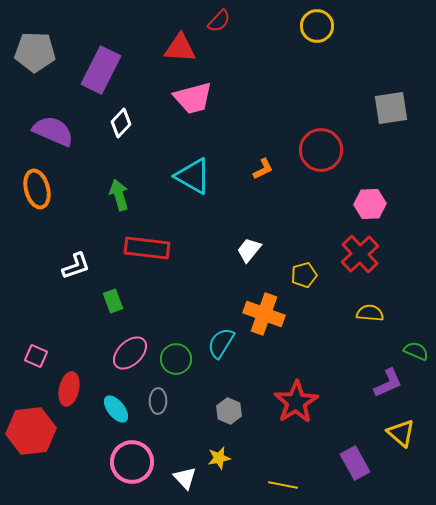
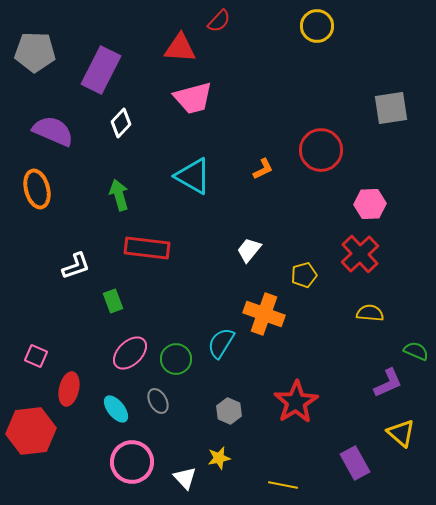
gray ellipse at (158, 401): rotated 30 degrees counterclockwise
